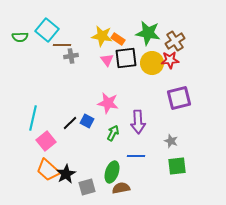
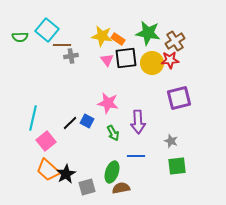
green arrow: rotated 126 degrees clockwise
